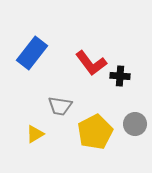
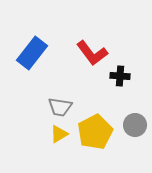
red L-shape: moved 1 px right, 10 px up
gray trapezoid: moved 1 px down
gray circle: moved 1 px down
yellow triangle: moved 24 px right
